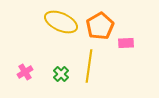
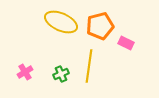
orange pentagon: rotated 16 degrees clockwise
pink rectangle: rotated 28 degrees clockwise
green cross: rotated 21 degrees clockwise
